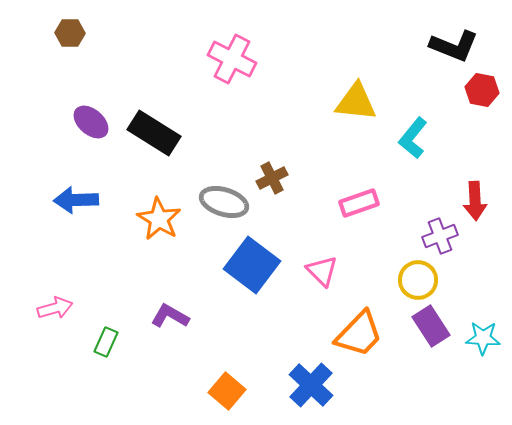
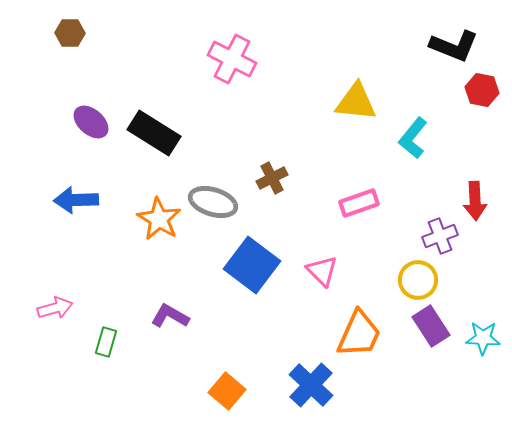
gray ellipse: moved 11 px left
orange trapezoid: rotated 20 degrees counterclockwise
green rectangle: rotated 8 degrees counterclockwise
